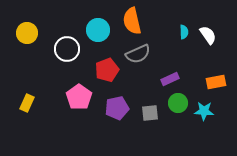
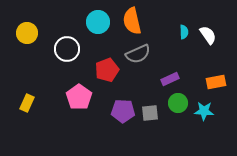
cyan circle: moved 8 px up
purple pentagon: moved 6 px right, 3 px down; rotated 15 degrees clockwise
